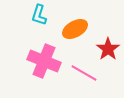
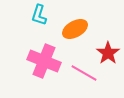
red star: moved 4 px down
